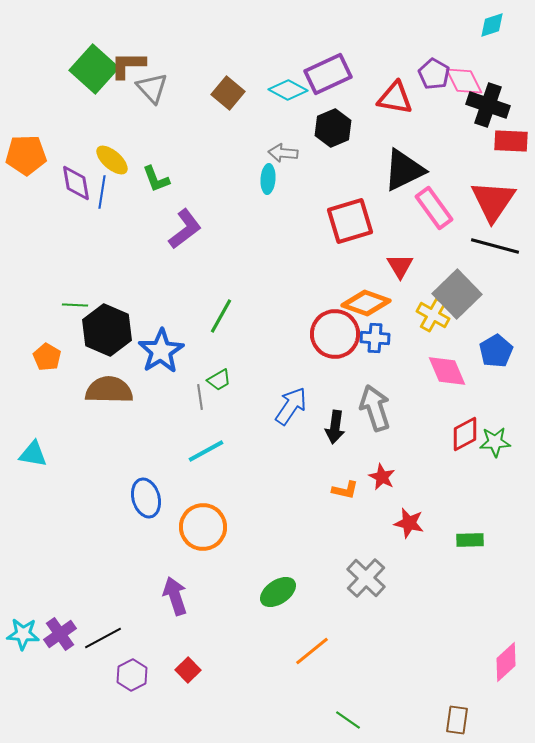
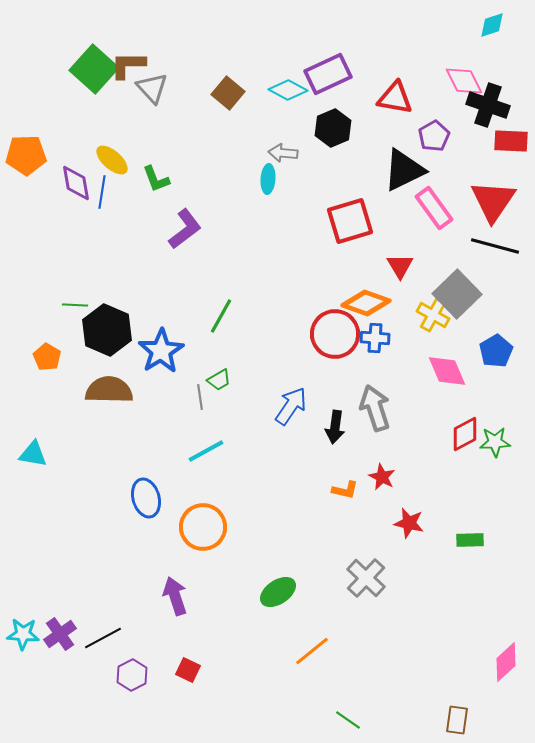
purple pentagon at (434, 74): moved 62 px down; rotated 12 degrees clockwise
red square at (188, 670): rotated 20 degrees counterclockwise
